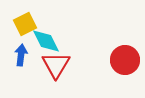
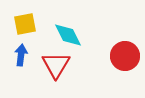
yellow square: rotated 15 degrees clockwise
cyan diamond: moved 22 px right, 6 px up
red circle: moved 4 px up
